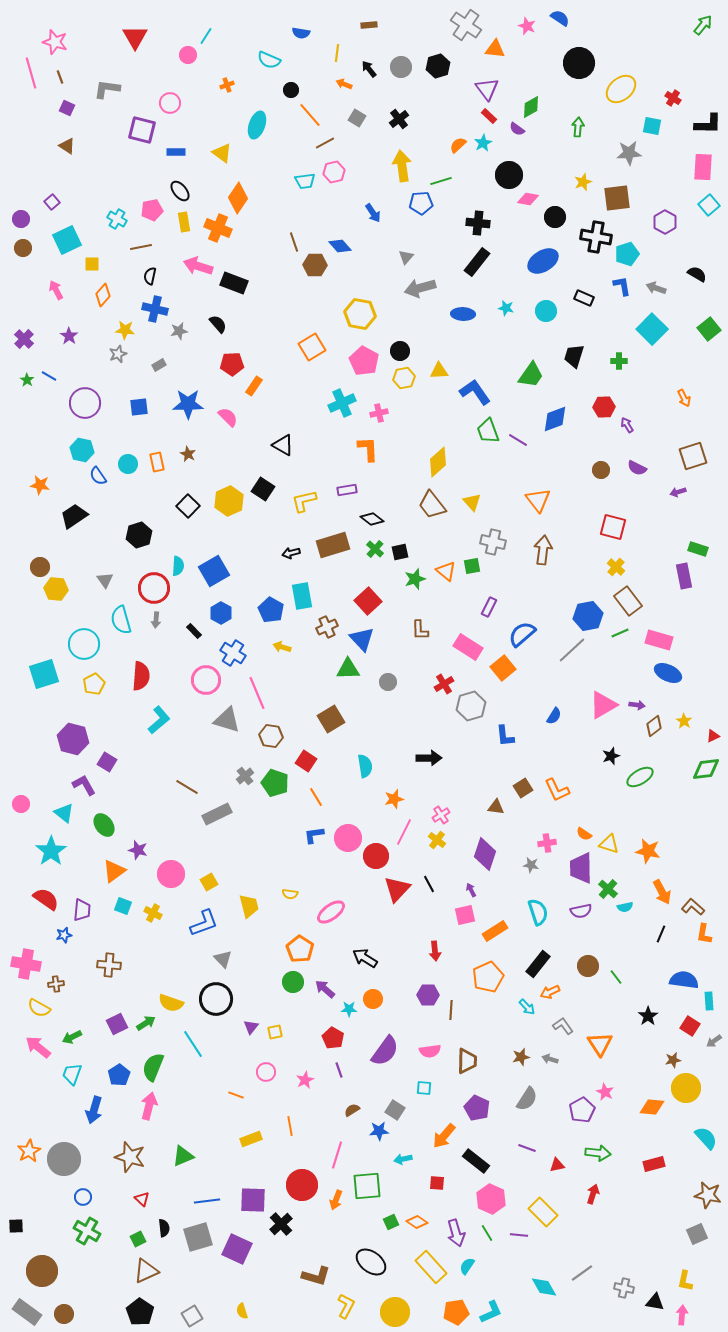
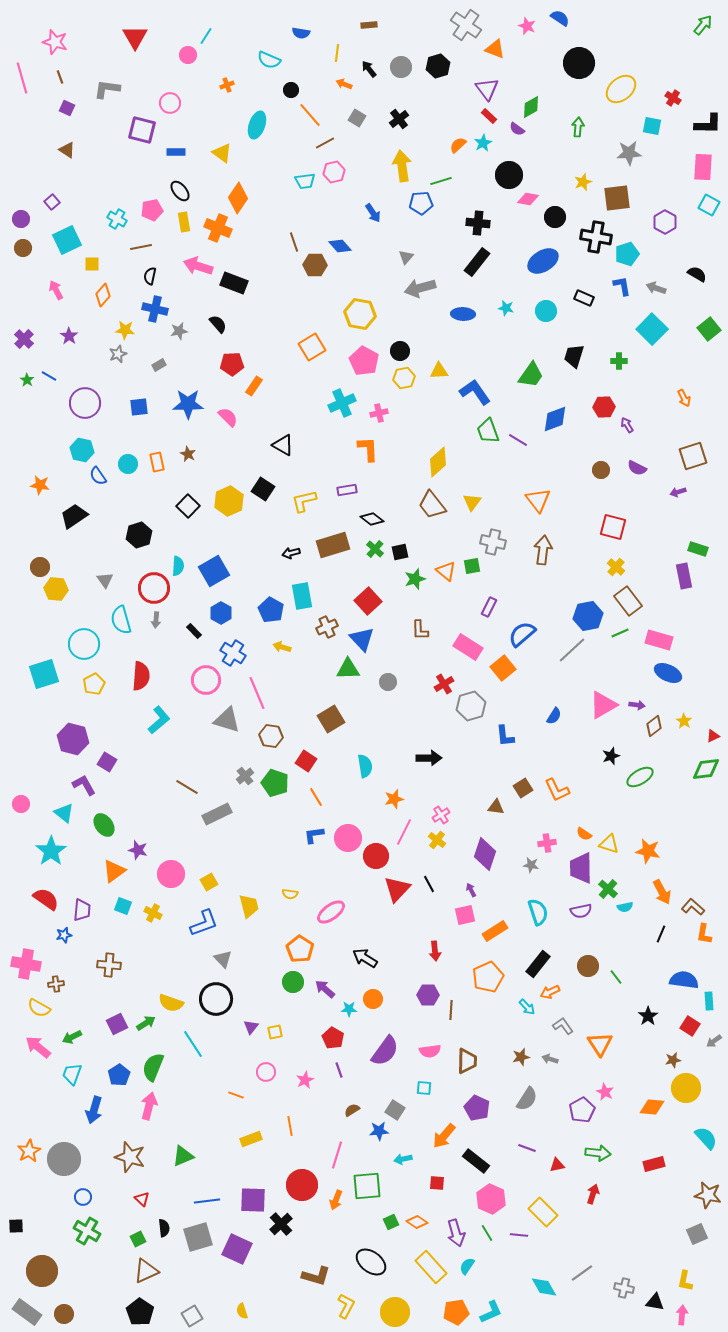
orange triangle at (495, 49): rotated 15 degrees clockwise
pink line at (31, 73): moved 9 px left, 5 px down
brown triangle at (67, 146): moved 4 px down
cyan square at (709, 205): rotated 20 degrees counterclockwise
yellow triangle at (472, 502): rotated 18 degrees clockwise
